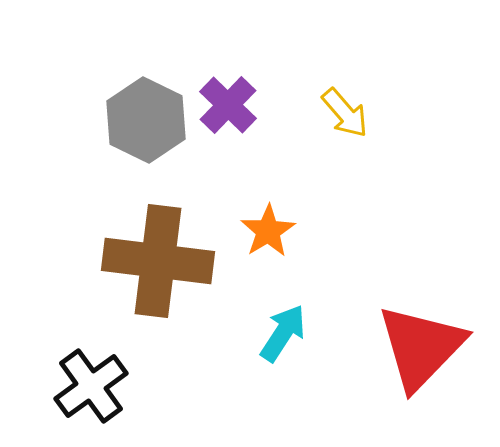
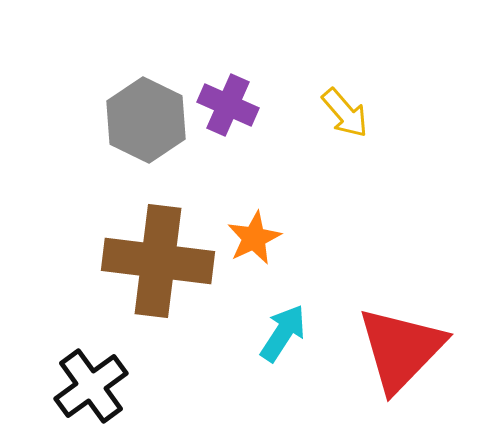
purple cross: rotated 20 degrees counterclockwise
orange star: moved 14 px left, 7 px down; rotated 6 degrees clockwise
red triangle: moved 20 px left, 2 px down
